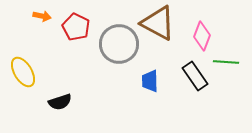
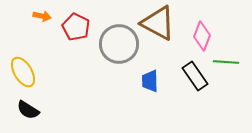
black semicircle: moved 32 px left, 8 px down; rotated 50 degrees clockwise
